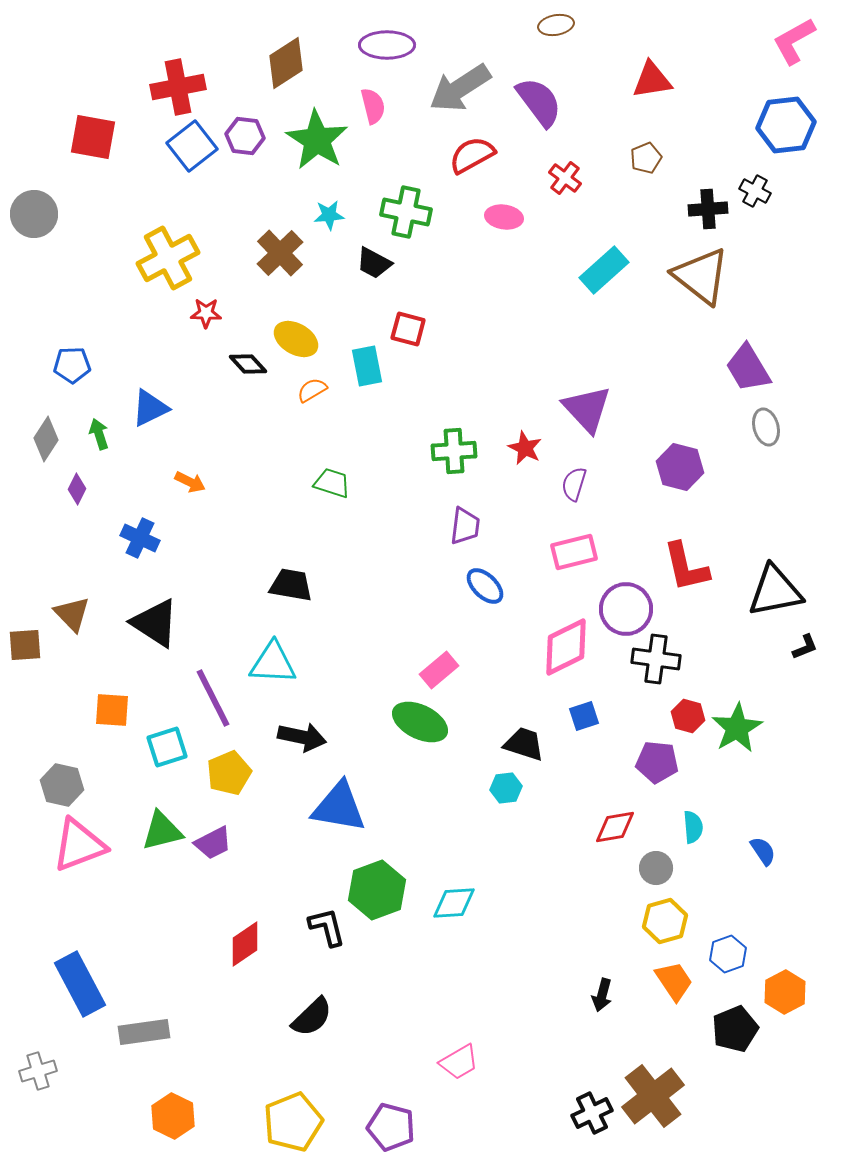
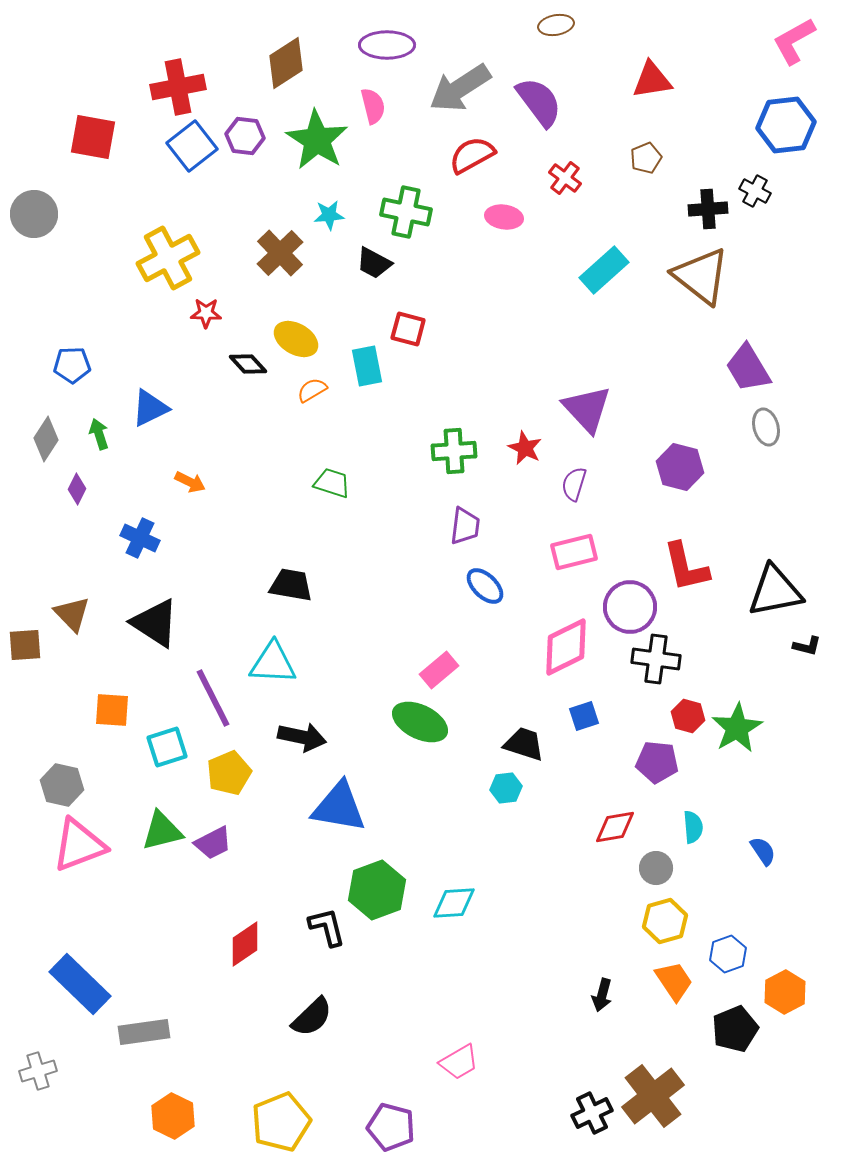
purple circle at (626, 609): moved 4 px right, 2 px up
black L-shape at (805, 647): moved 2 px right, 1 px up; rotated 36 degrees clockwise
blue rectangle at (80, 984): rotated 18 degrees counterclockwise
yellow pentagon at (293, 1122): moved 12 px left
